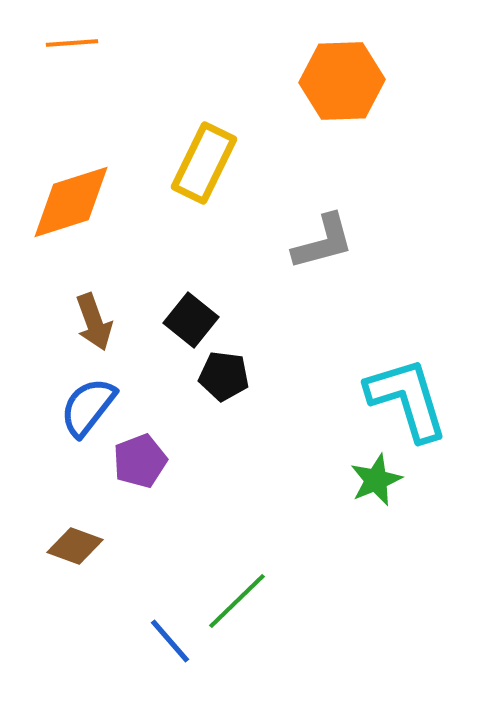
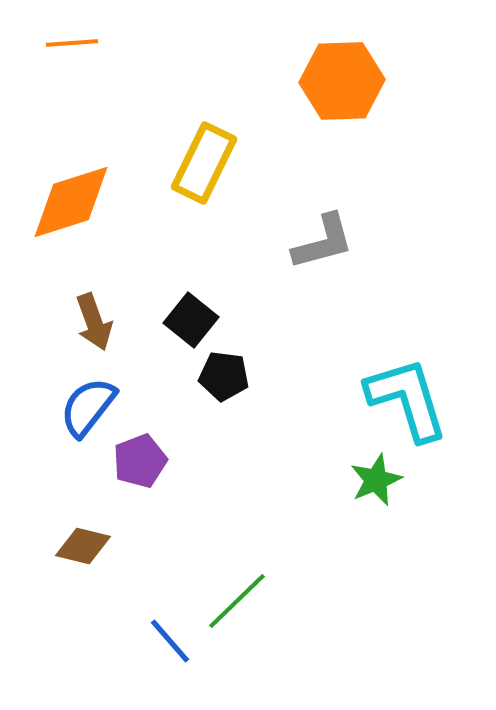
brown diamond: moved 8 px right; rotated 6 degrees counterclockwise
